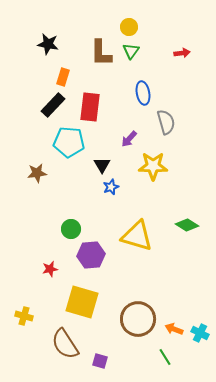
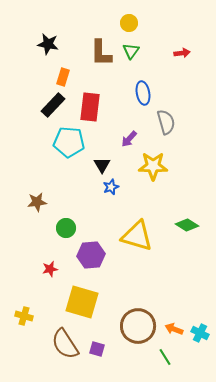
yellow circle: moved 4 px up
brown star: moved 29 px down
green circle: moved 5 px left, 1 px up
brown circle: moved 7 px down
purple square: moved 3 px left, 12 px up
